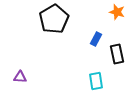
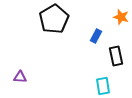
orange star: moved 4 px right, 5 px down
blue rectangle: moved 3 px up
black rectangle: moved 1 px left, 2 px down
cyan rectangle: moved 7 px right, 5 px down
